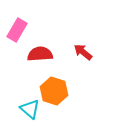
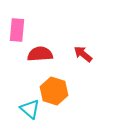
pink rectangle: rotated 25 degrees counterclockwise
red arrow: moved 2 px down
